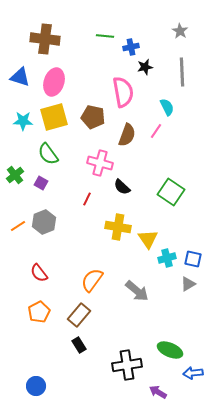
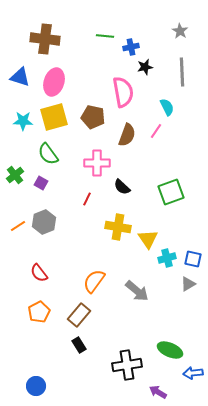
pink cross: moved 3 px left; rotated 15 degrees counterclockwise
green square: rotated 36 degrees clockwise
orange semicircle: moved 2 px right, 1 px down
